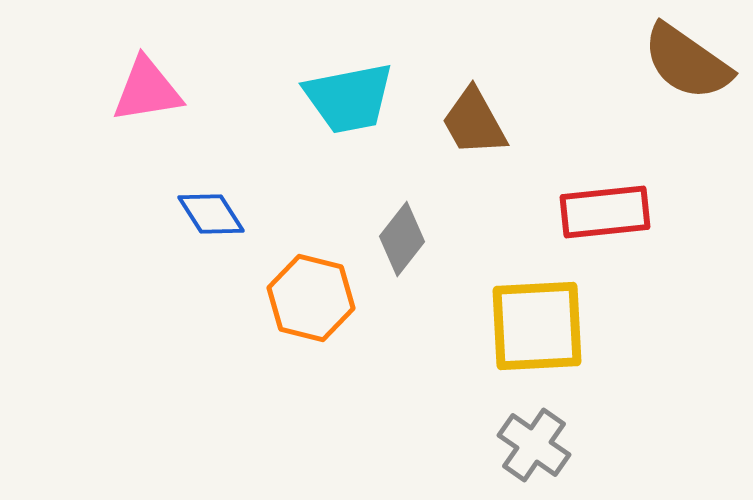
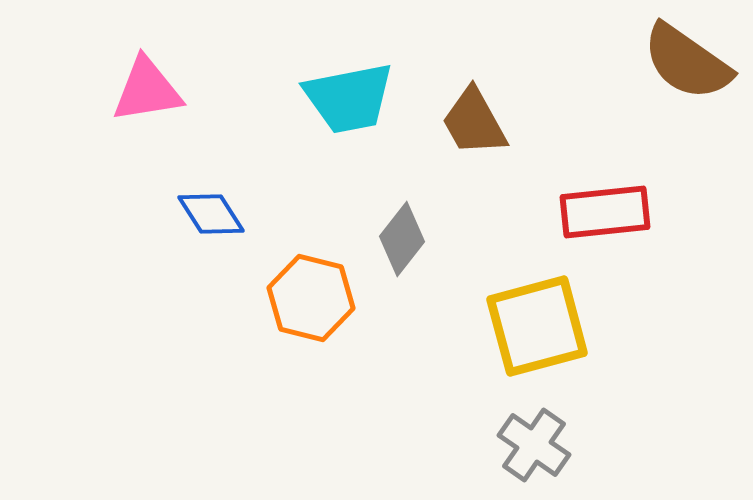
yellow square: rotated 12 degrees counterclockwise
